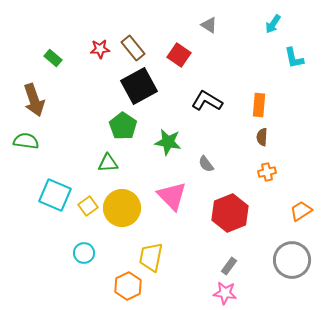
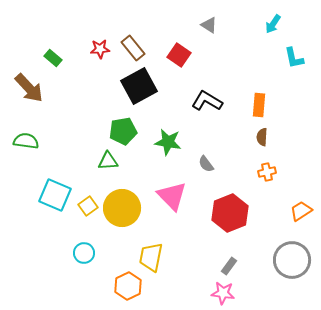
brown arrow: moved 5 px left, 12 px up; rotated 24 degrees counterclockwise
green pentagon: moved 5 px down; rotated 28 degrees clockwise
green triangle: moved 2 px up
pink star: moved 2 px left
